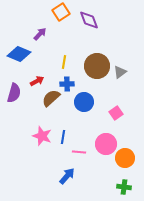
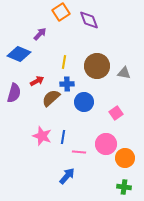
gray triangle: moved 4 px right, 1 px down; rotated 48 degrees clockwise
